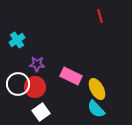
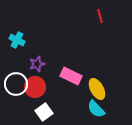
cyan cross: rotated 28 degrees counterclockwise
purple star: rotated 21 degrees counterclockwise
white circle: moved 2 px left
white square: moved 3 px right
